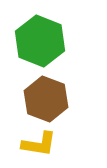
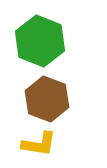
brown hexagon: moved 1 px right
